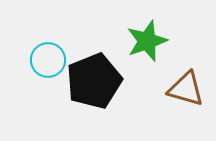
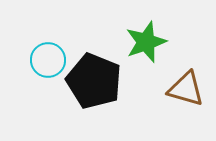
green star: moved 1 px left, 1 px down
black pentagon: rotated 28 degrees counterclockwise
